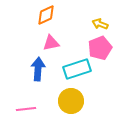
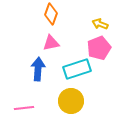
orange diamond: moved 5 px right, 1 px up; rotated 45 degrees counterclockwise
pink pentagon: moved 1 px left
pink line: moved 2 px left, 1 px up
